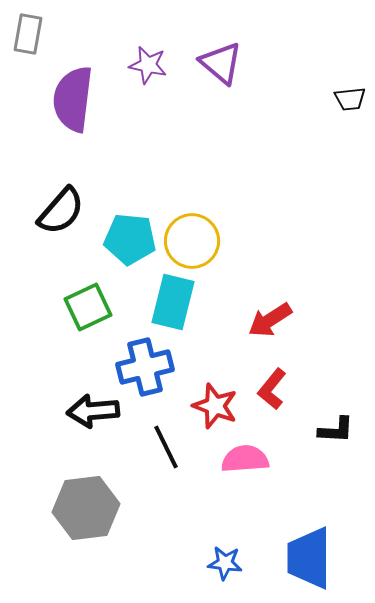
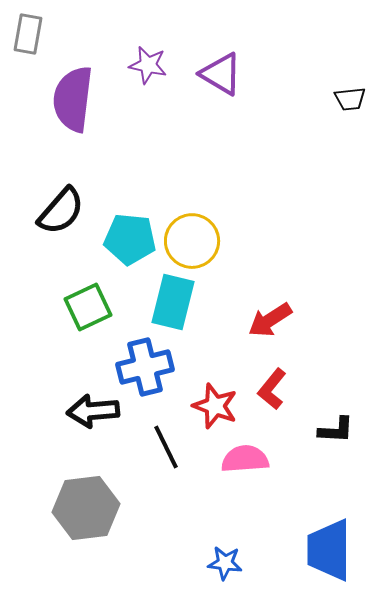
purple triangle: moved 11 px down; rotated 9 degrees counterclockwise
blue trapezoid: moved 20 px right, 8 px up
